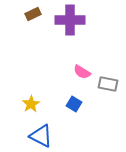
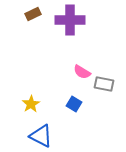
gray rectangle: moved 4 px left
